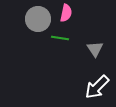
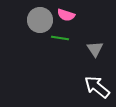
pink semicircle: moved 2 px down; rotated 96 degrees clockwise
gray circle: moved 2 px right, 1 px down
white arrow: rotated 84 degrees clockwise
